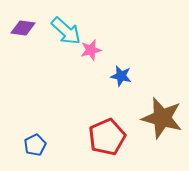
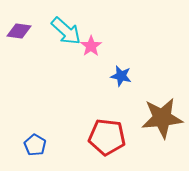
purple diamond: moved 4 px left, 3 px down
pink star: moved 4 px up; rotated 20 degrees counterclockwise
brown star: rotated 21 degrees counterclockwise
red pentagon: rotated 30 degrees clockwise
blue pentagon: rotated 15 degrees counterclockwise
